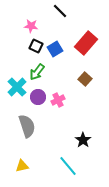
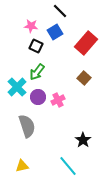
blue square: moved 17 px up
brown square: moved 1 px left, 1 px up
